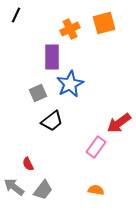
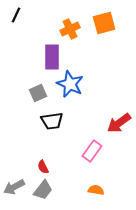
blue star: rotated 20 degrees counterclockwise
black trapezoid: rotated 30 degrees clockwise
pink rectangle: moved 4 px left, 4 px down
red semicircle: moved 15 px right, 3 px down
gray arrow: rotated 65 degrees counterclockwise
